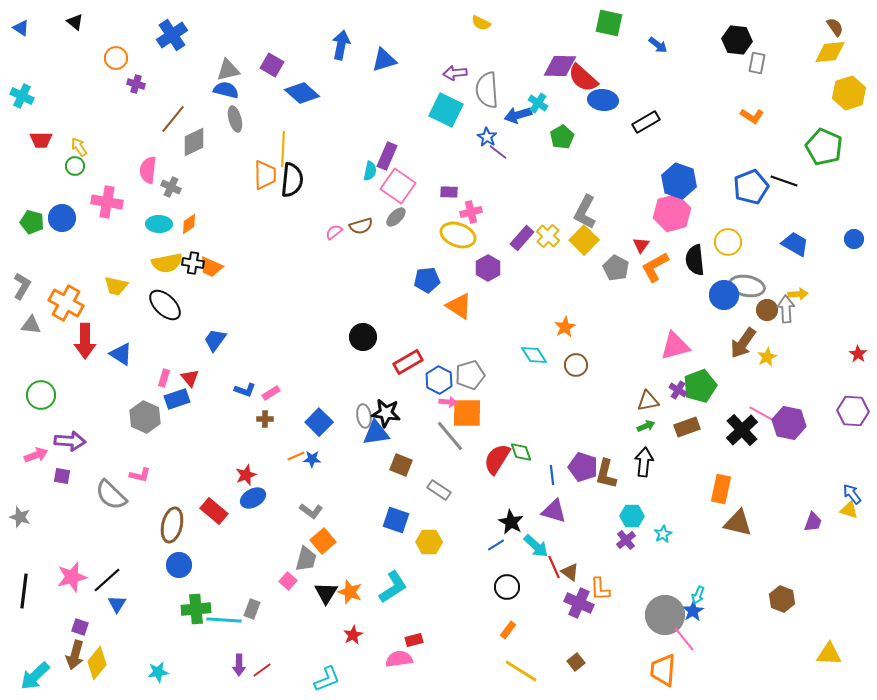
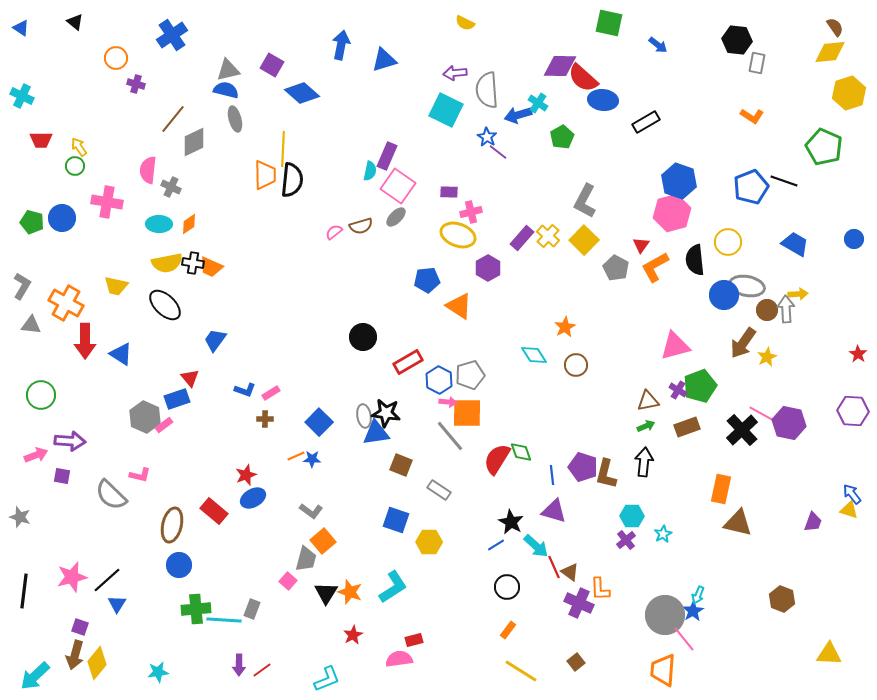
yellow semicircle at (481, 23): moved 16 px left
gray L-shape at (585, 212): moved 11 px up
pink rectangle at (164, 378): moved 47 px down; rotated 36 degrees clockwise
